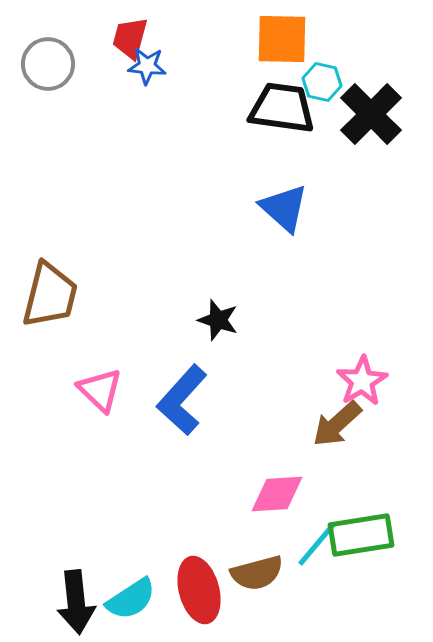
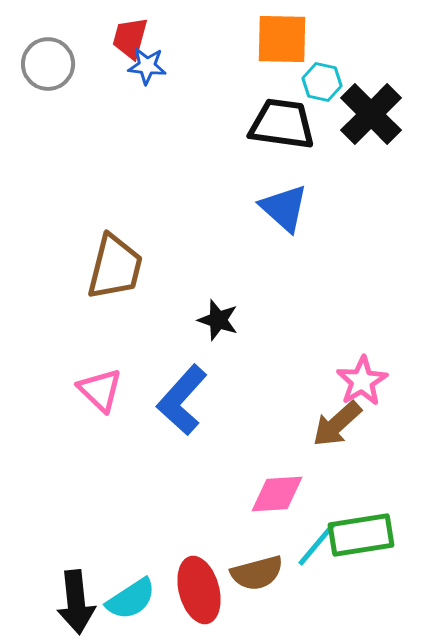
black trapezoid: moved 16 px down
brown trapezoid: moved 65 px right, 28 px up
